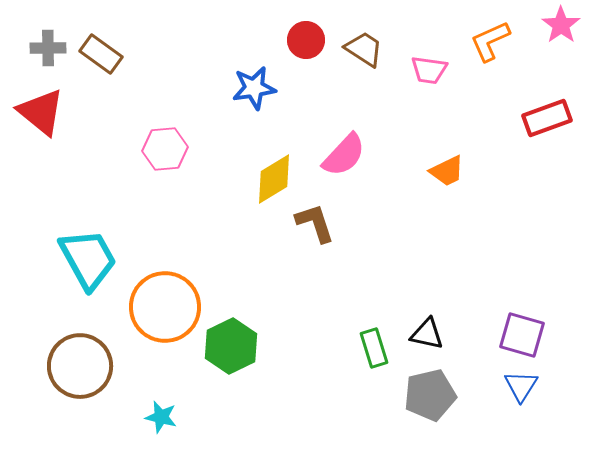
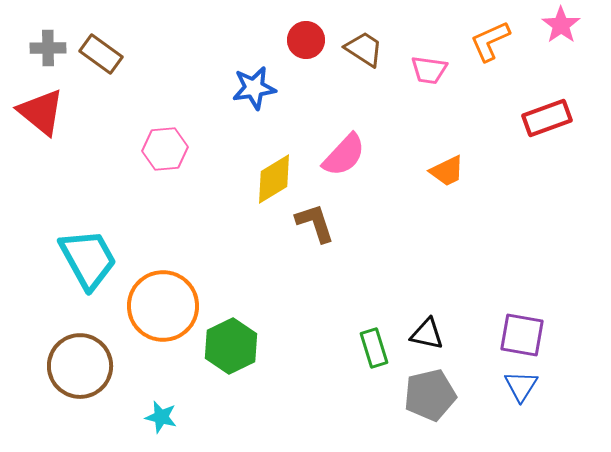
orange circle: moved 2 px left, 1 px up
purple square: rotated 6 degrees counterclockwise
